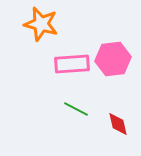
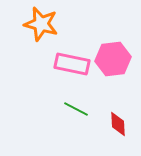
pink rectangle: rotated 16 degrees clockwise
red diamond: rotated 10 degrees clockwise
